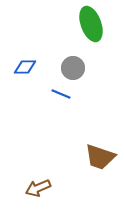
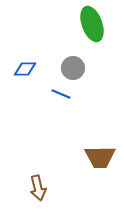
green ellipse: moved 1 px right
blue diamond: moved 2 px down
brown trapezoid: rotated 20 degrees counterclockwise
brown arrow: rotated 80 degrees counterclockwise
